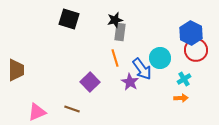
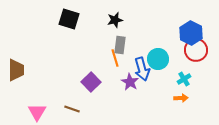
gray rectangle: moved 13 px down
cyan circle: moved 2 px left, 1 px down
blue arrow: rotated 20 degrees clockwise
purple square: moved 1 px right
pink triangle: rotated 36 degrees counterclockwise
